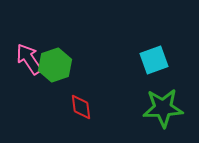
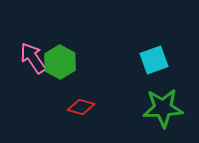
pink arrow: moved 4 px right, 1 px up
green hexagon: moved 5 px right, 3 px up; rotated 12 degrees counterclockwise
red diamond: rotated 68 degrees counterclockwise
